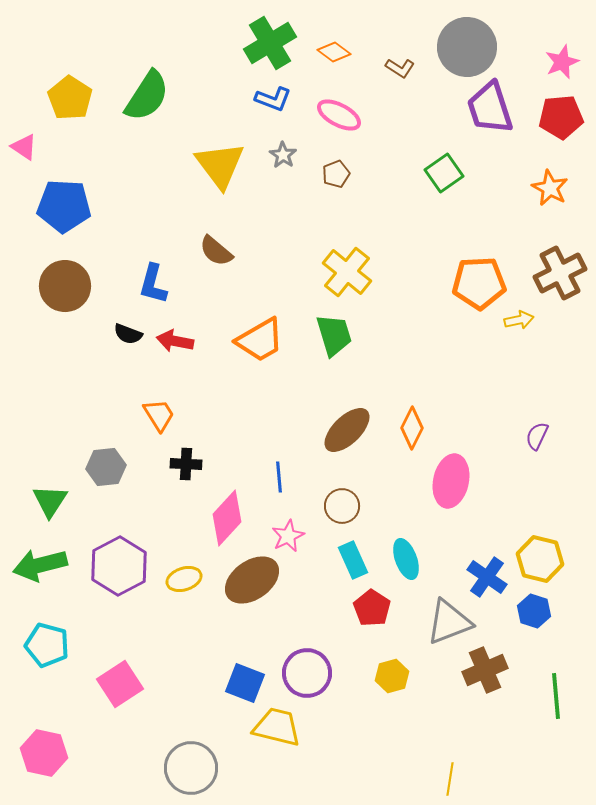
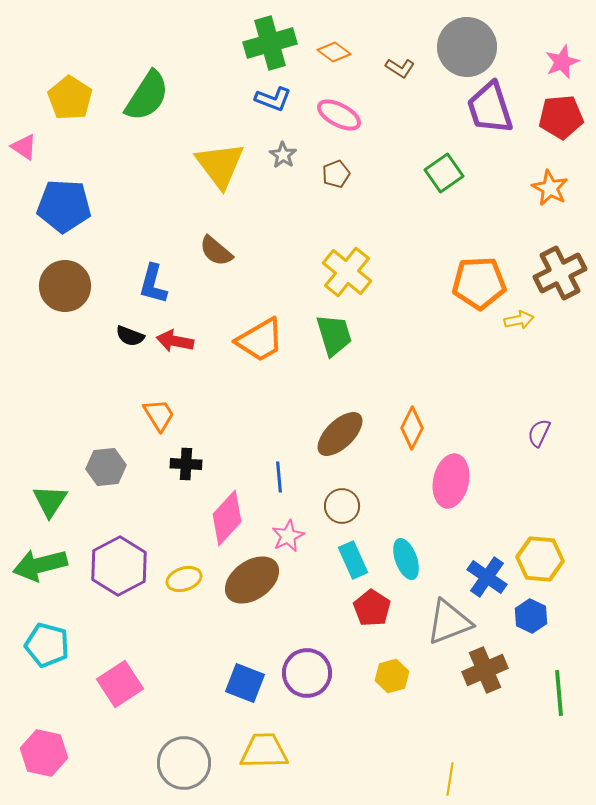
green cross at (270, 43): rotated 15 degrees clockwise
black semicircle at (128, 334): moved 2 px right, 2 px down
brown ellipse at (347, 430): moved 7 px left, 4 px down
purple semicircle at (537, 436): moved 2 px right, 3 px up
yellow hexagon at (540, 559): rotated 9 degrees counterclockwise
blue hexagon at (534, 611): moved 3 px left, 5 px down; rotated 8 degrees clockwise
green line at (556, 696): moved 3 px right, 3 px up
yellow trapezoid at (277, 727): moved 13 px left, 24 px down; rotated 15 degrees counterclockwise
gray circle at (191, 768): moved 7 px left, 5 px up
